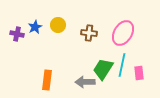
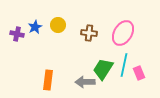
cyan line: moved 2 px right
pink rectangle: rotated 16 degrees counterclockwise
orange rectangle: moved 1 px right
